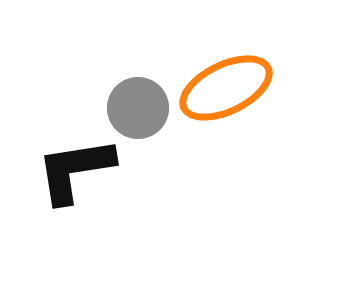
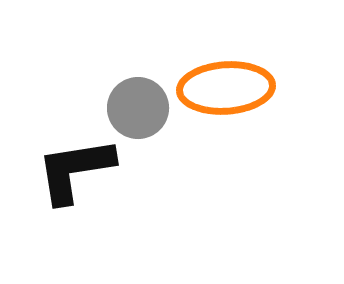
orange ellipse: rotated 22 degrees clockwise
